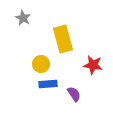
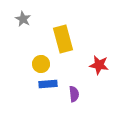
gray star: moved 1 px down
red star: moved 6 px right
purple semicircle: rotated 28 degrees clockwise
